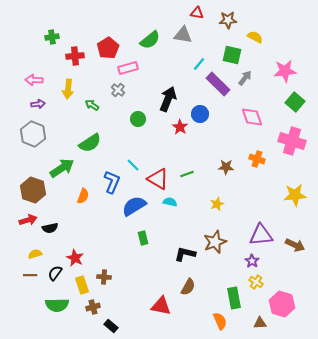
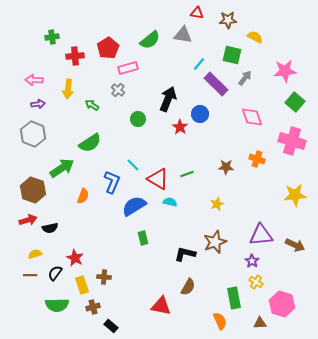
purple rectangle at (218, 84): moved 2 px left
